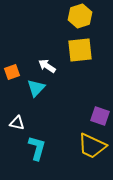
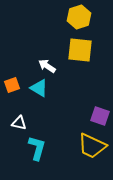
yellow hexagon: moved 1 px left, 1 px down
yellow square: rotated 12 degrees clockwise
orange square: moved 13 px down
cyan triangle: moved 3 px right; rotated 42 degrees counterclockwise
white triangle: moved 2 px right
